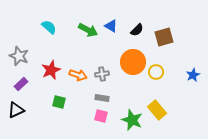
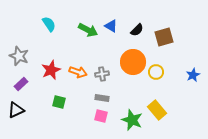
cyan semicircle: moved 3 px up; rotated 14 degrees clockwise
orange arrow: moved 3 px up
